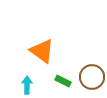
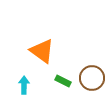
brown circle: moved 1 px down
cyan arrow: moved 3 px left
